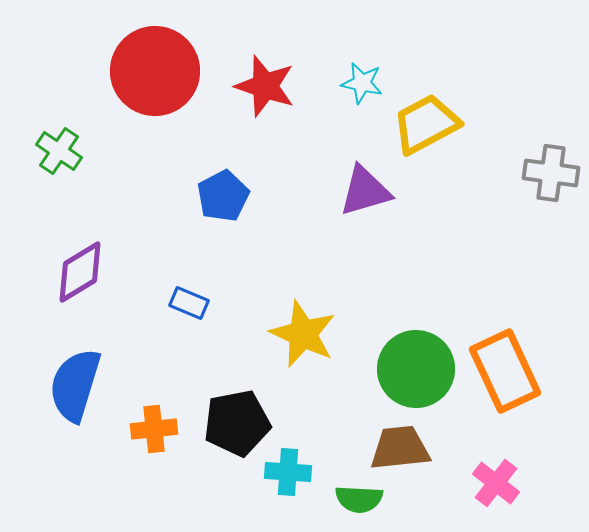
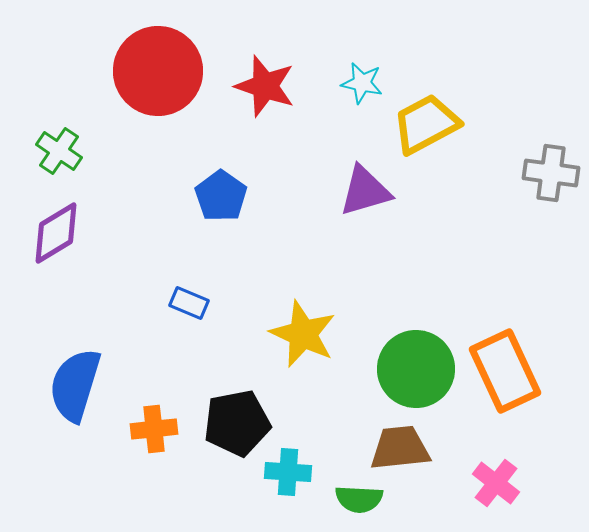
red circle: moved 3 px right
blue pentagon: moved 2 px left; rotated 9 degrees counterclockwise
purple diamond: moved 24 px left, 39 px up
